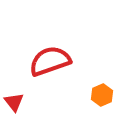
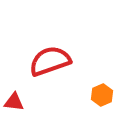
red triangle: rotated 45 degrees counterclockwise
